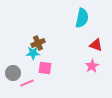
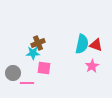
cyan semicircle: moved 26 px down
pink square: moved 1 px left
pink line: rotated 24 degrees clockwise
